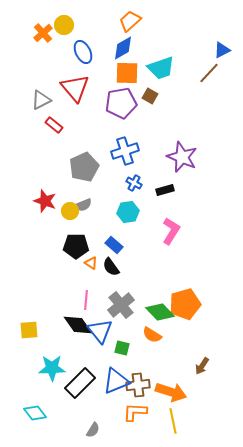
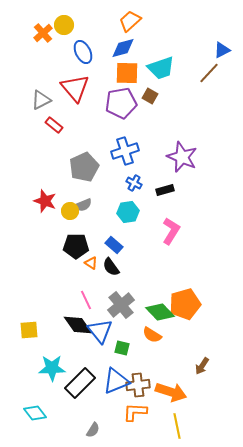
blue diamond at (123, 48): rotated 15 degrees clockwise
pink line at (86, 300): rotated 30 degrees counterclockwise
yellow line at (173, 421): moved 4 px right, 5 px down
